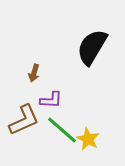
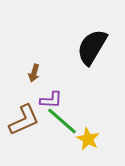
green line: moved 9 px up
